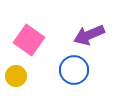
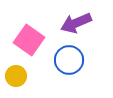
purple arrow: moved 13 px left, 12 px up
blue circle: moved 5 px left, 10 px up
